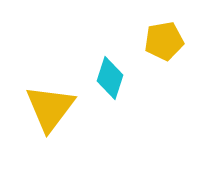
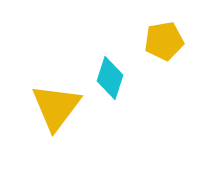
yellow triangle: moved 6 px right, 1 px up
